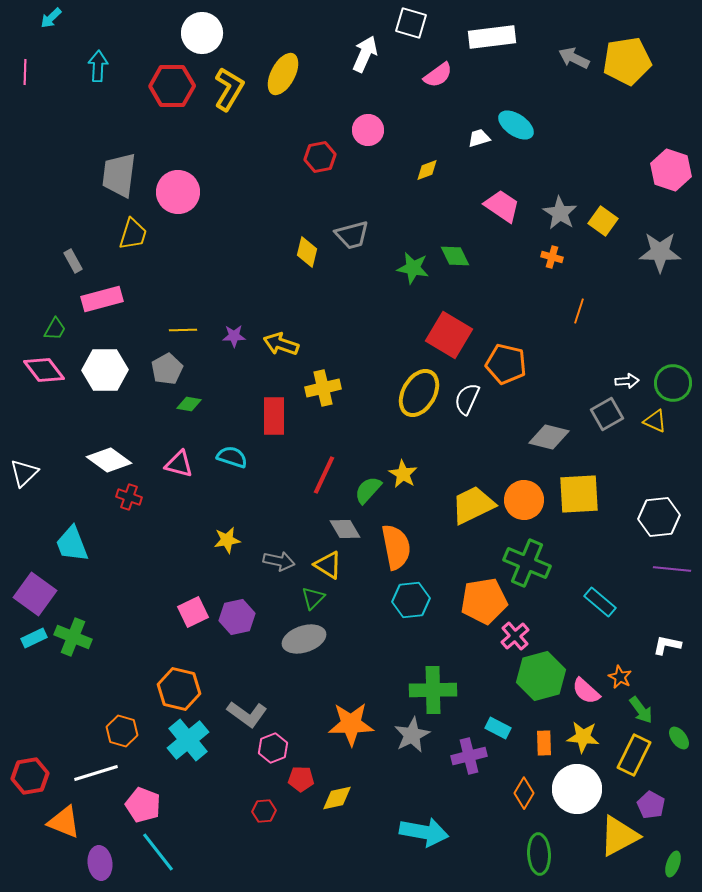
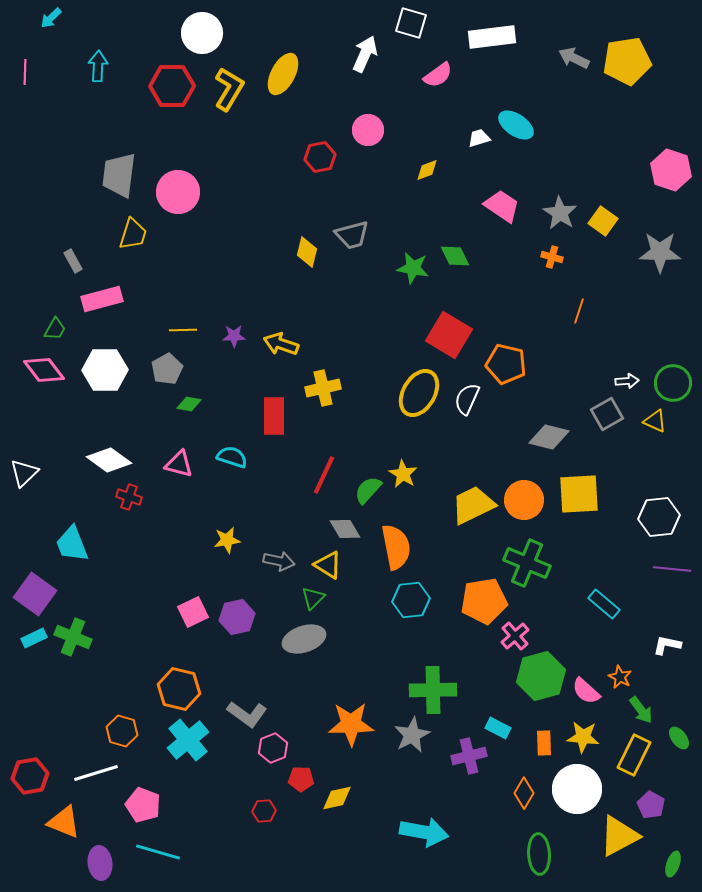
cyan rectangle at (600, 602): moved 4 px right, 2 px down
cyan line at (158, 852): rotated 36 degrees counterclockwise
